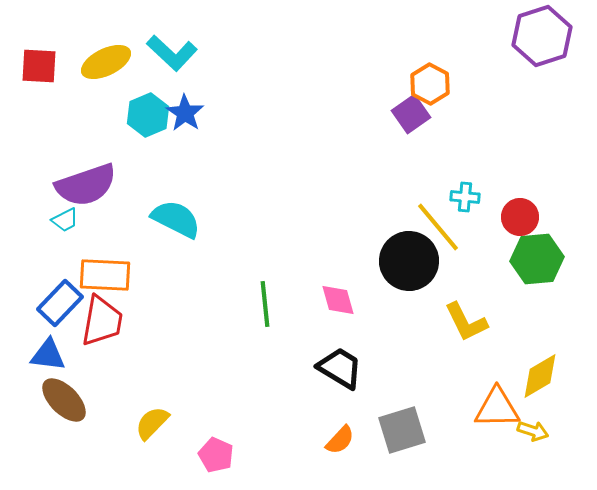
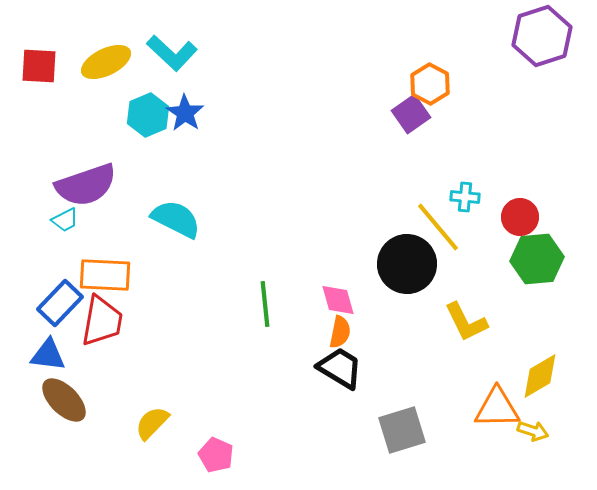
black circle: moved 2 px left, 3 px down
orange semicircle: moved 108 px up; rotated 32 degrees counterclockwise
